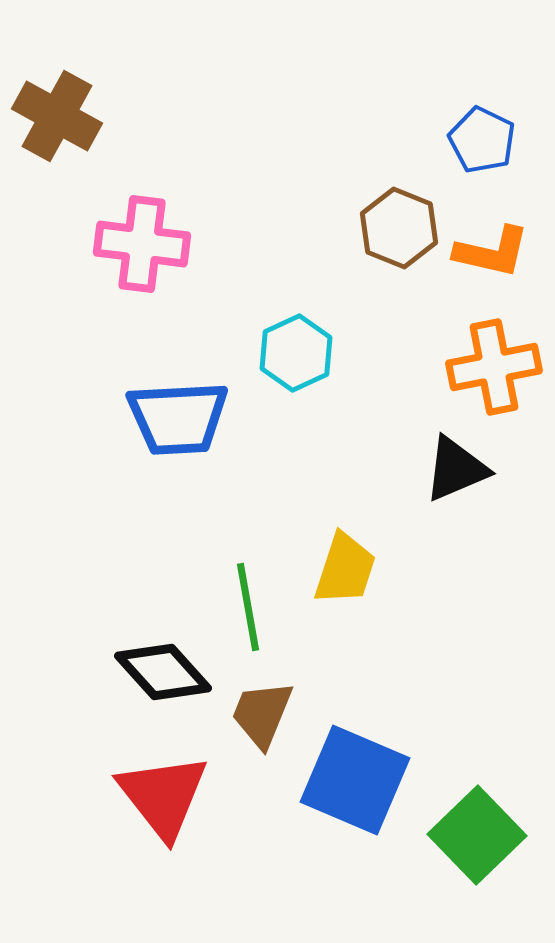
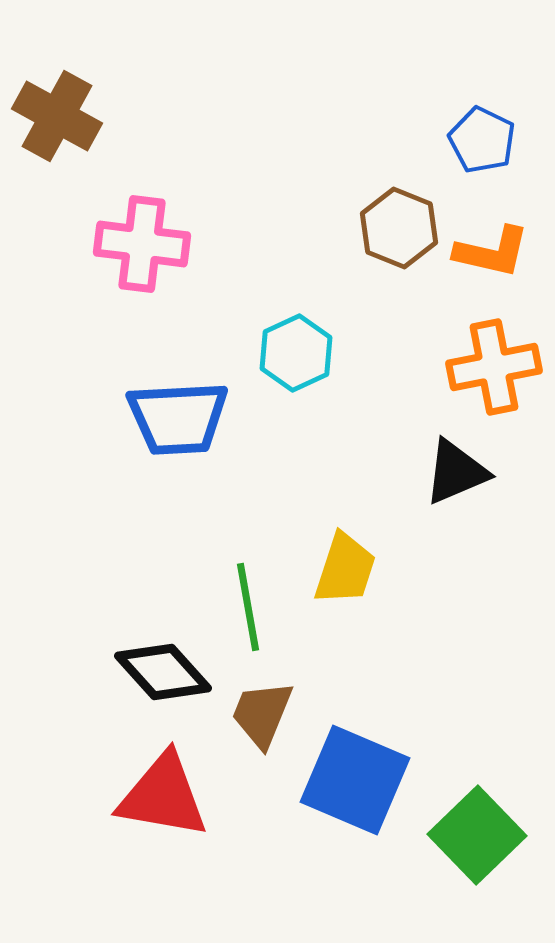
black triangle: moved 3 px down
red triangle: rotated 42 degrees counterclockwise
